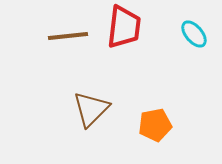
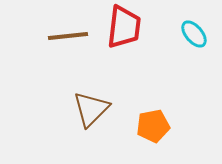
orange pentagon: moved 2 px left, 1 px down
